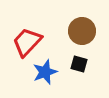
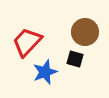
brown circle: moved 3 px right, 1 px down
black square: moved 4 px left, 5 px up
